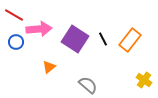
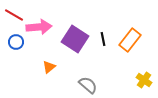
pink arrow: moved 2 px up
black line: rotated 16 degrees clockwise
